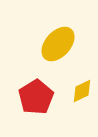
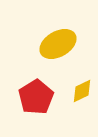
yellow ellipse: rotated 18 degrees clockwise
